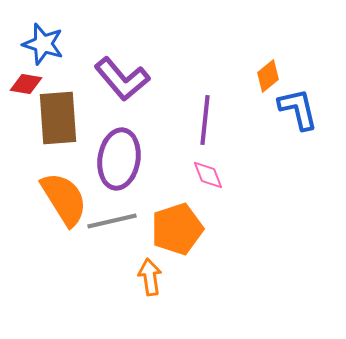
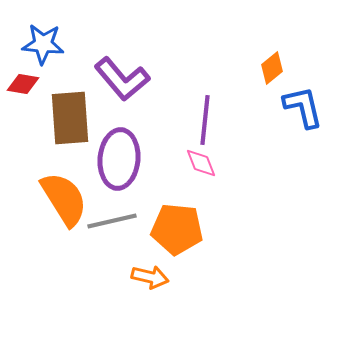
blue star: rotated 12 degrees counterclockwise
orange diamond: moved 4 px right, 8 px up
red diamond: moved 3 px left
blue L-shape: moved 5 px right, 2 px up
brown rectangle: moved 12 px right
purple ellipse: rotated 4 degrees counterclockwise
pink diamond: moved 7 px left, 12 px up
orange pentagon: rotated 24 degrees clockwise
orange arrow: rotated 111 degrees clockwise
